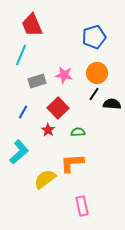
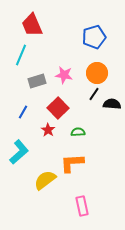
yellow semicircle: moved 1 px down
